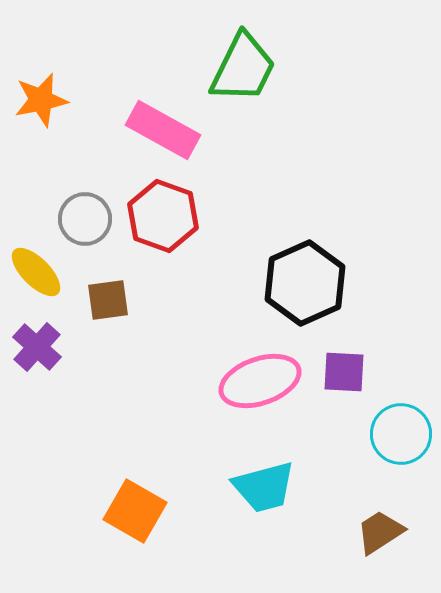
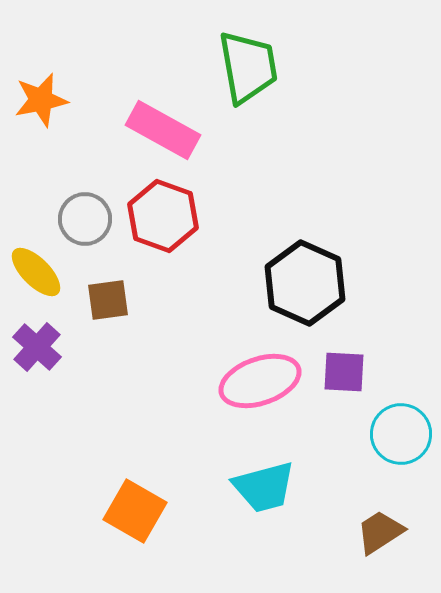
green trapezoid: moved 5 px right, 1 px up; rotated 36 degrees counterclockwise
black hexagon: rotated 12 degrees counterclockwise
